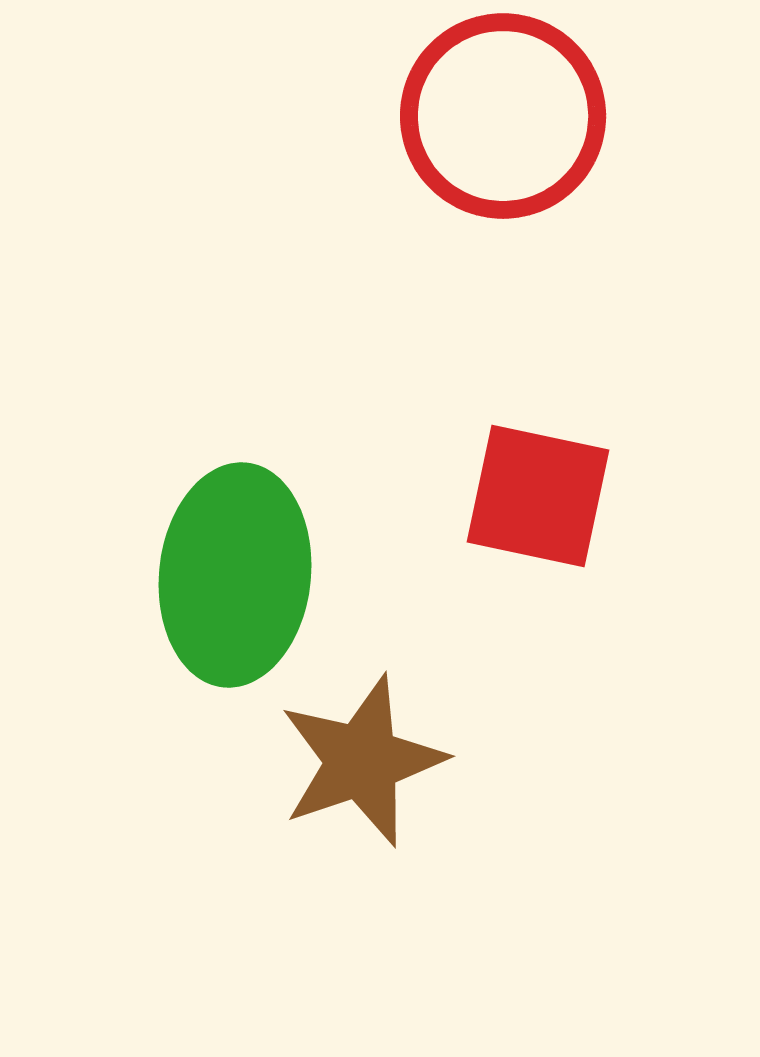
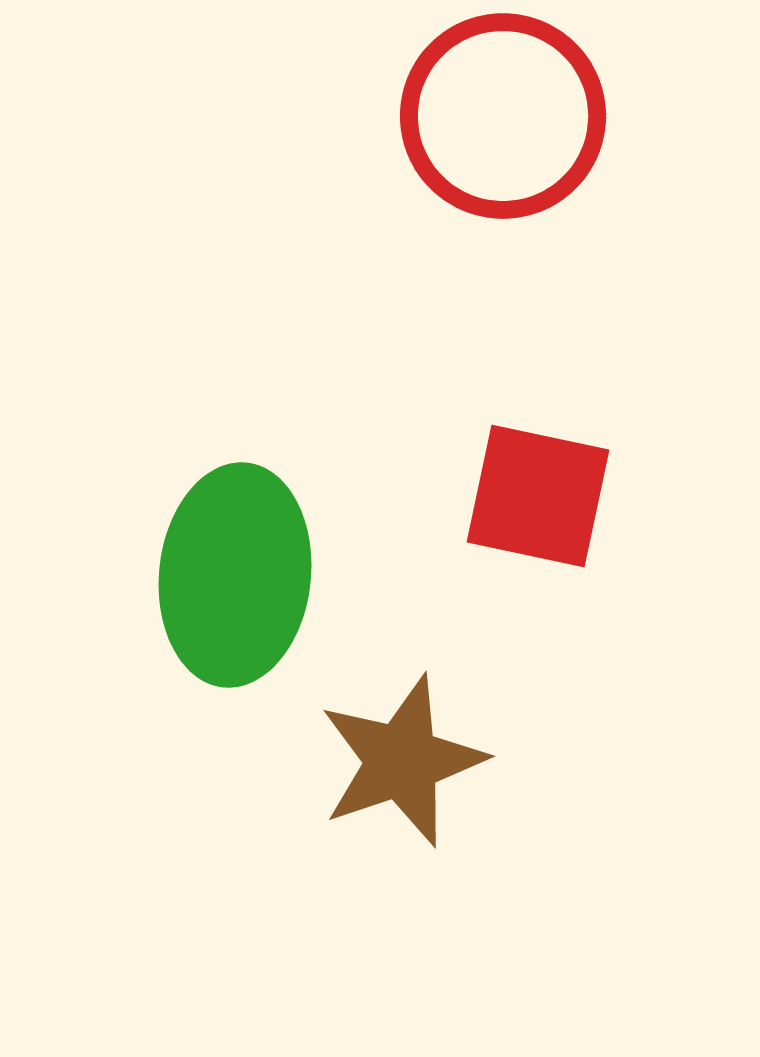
brown star: moved 40 px right
